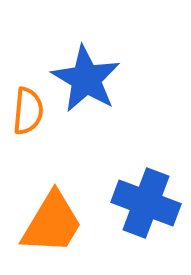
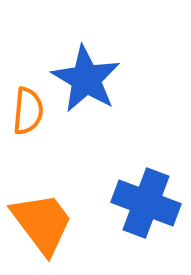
orange trapezoid: moved 10 px left; rotated 68 degrees counterclockwise
